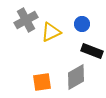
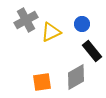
black rectangle: rotated 30 degrees clockwise
